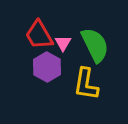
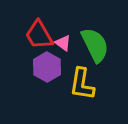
pink triangle: rotated 24 degrees counterclockwise
yellow L-shape: moved 4 px left
